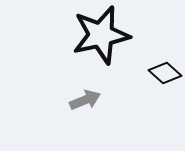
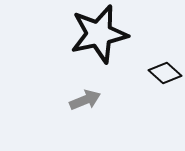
black star: moved 2 px left, 1 px up
